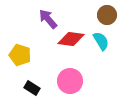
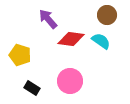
cyan semicircle: rotated 24 degrees counterclockwise
